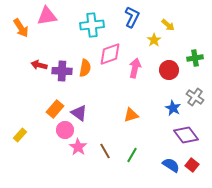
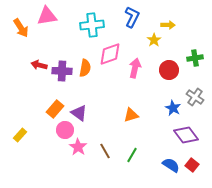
yellow arrow: rotated 40 degrees counterclockwise
